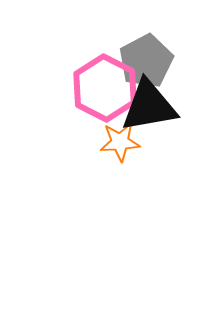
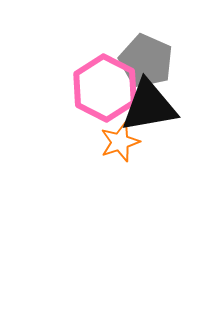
gray pentagon: rotated 20 degrees counterclockwise
orange star: rotated 15 degrees counterclockwise
